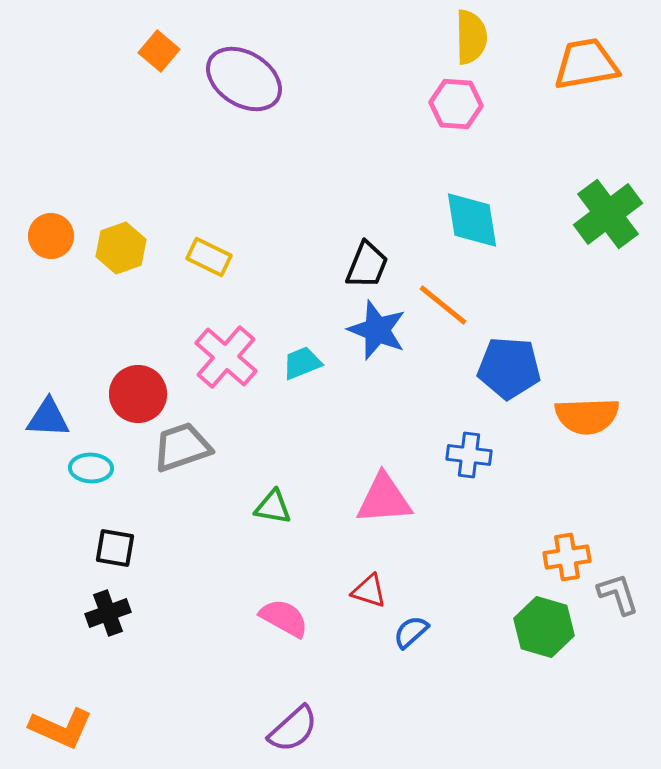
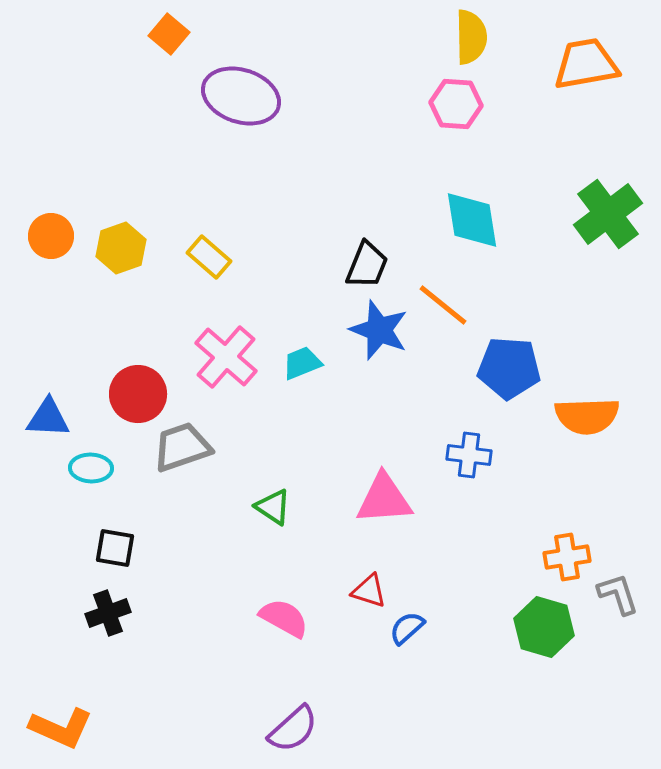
orange square: moved 10 px right, 17 px up
purple ellipse: moved 3 px left, 17 px down; rotated 14 degrees counterclockwise
yellow rectangle: rotated 15 degrees clockwise
blue star: moved 2 px right
green triangle: rotated 24 degrees clockwise
blue semicircle: moved 4 px left, 4 px up
